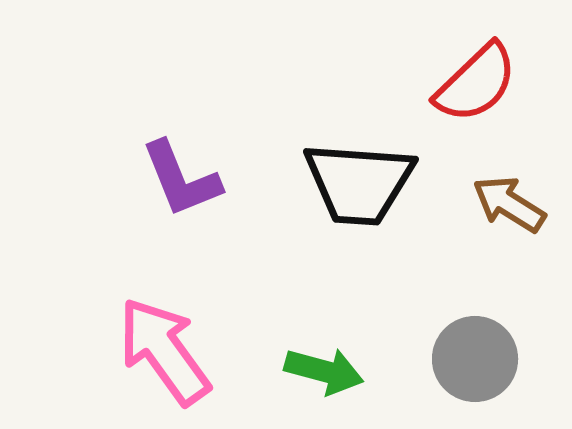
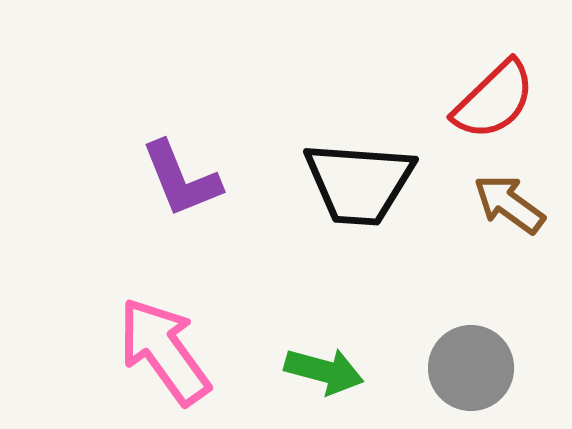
red semicircle: moved 18 px right, 17 px down
brown arrow: rotated 4 degrees clockwise
gray circle: moved 4 px left, 9 px down
